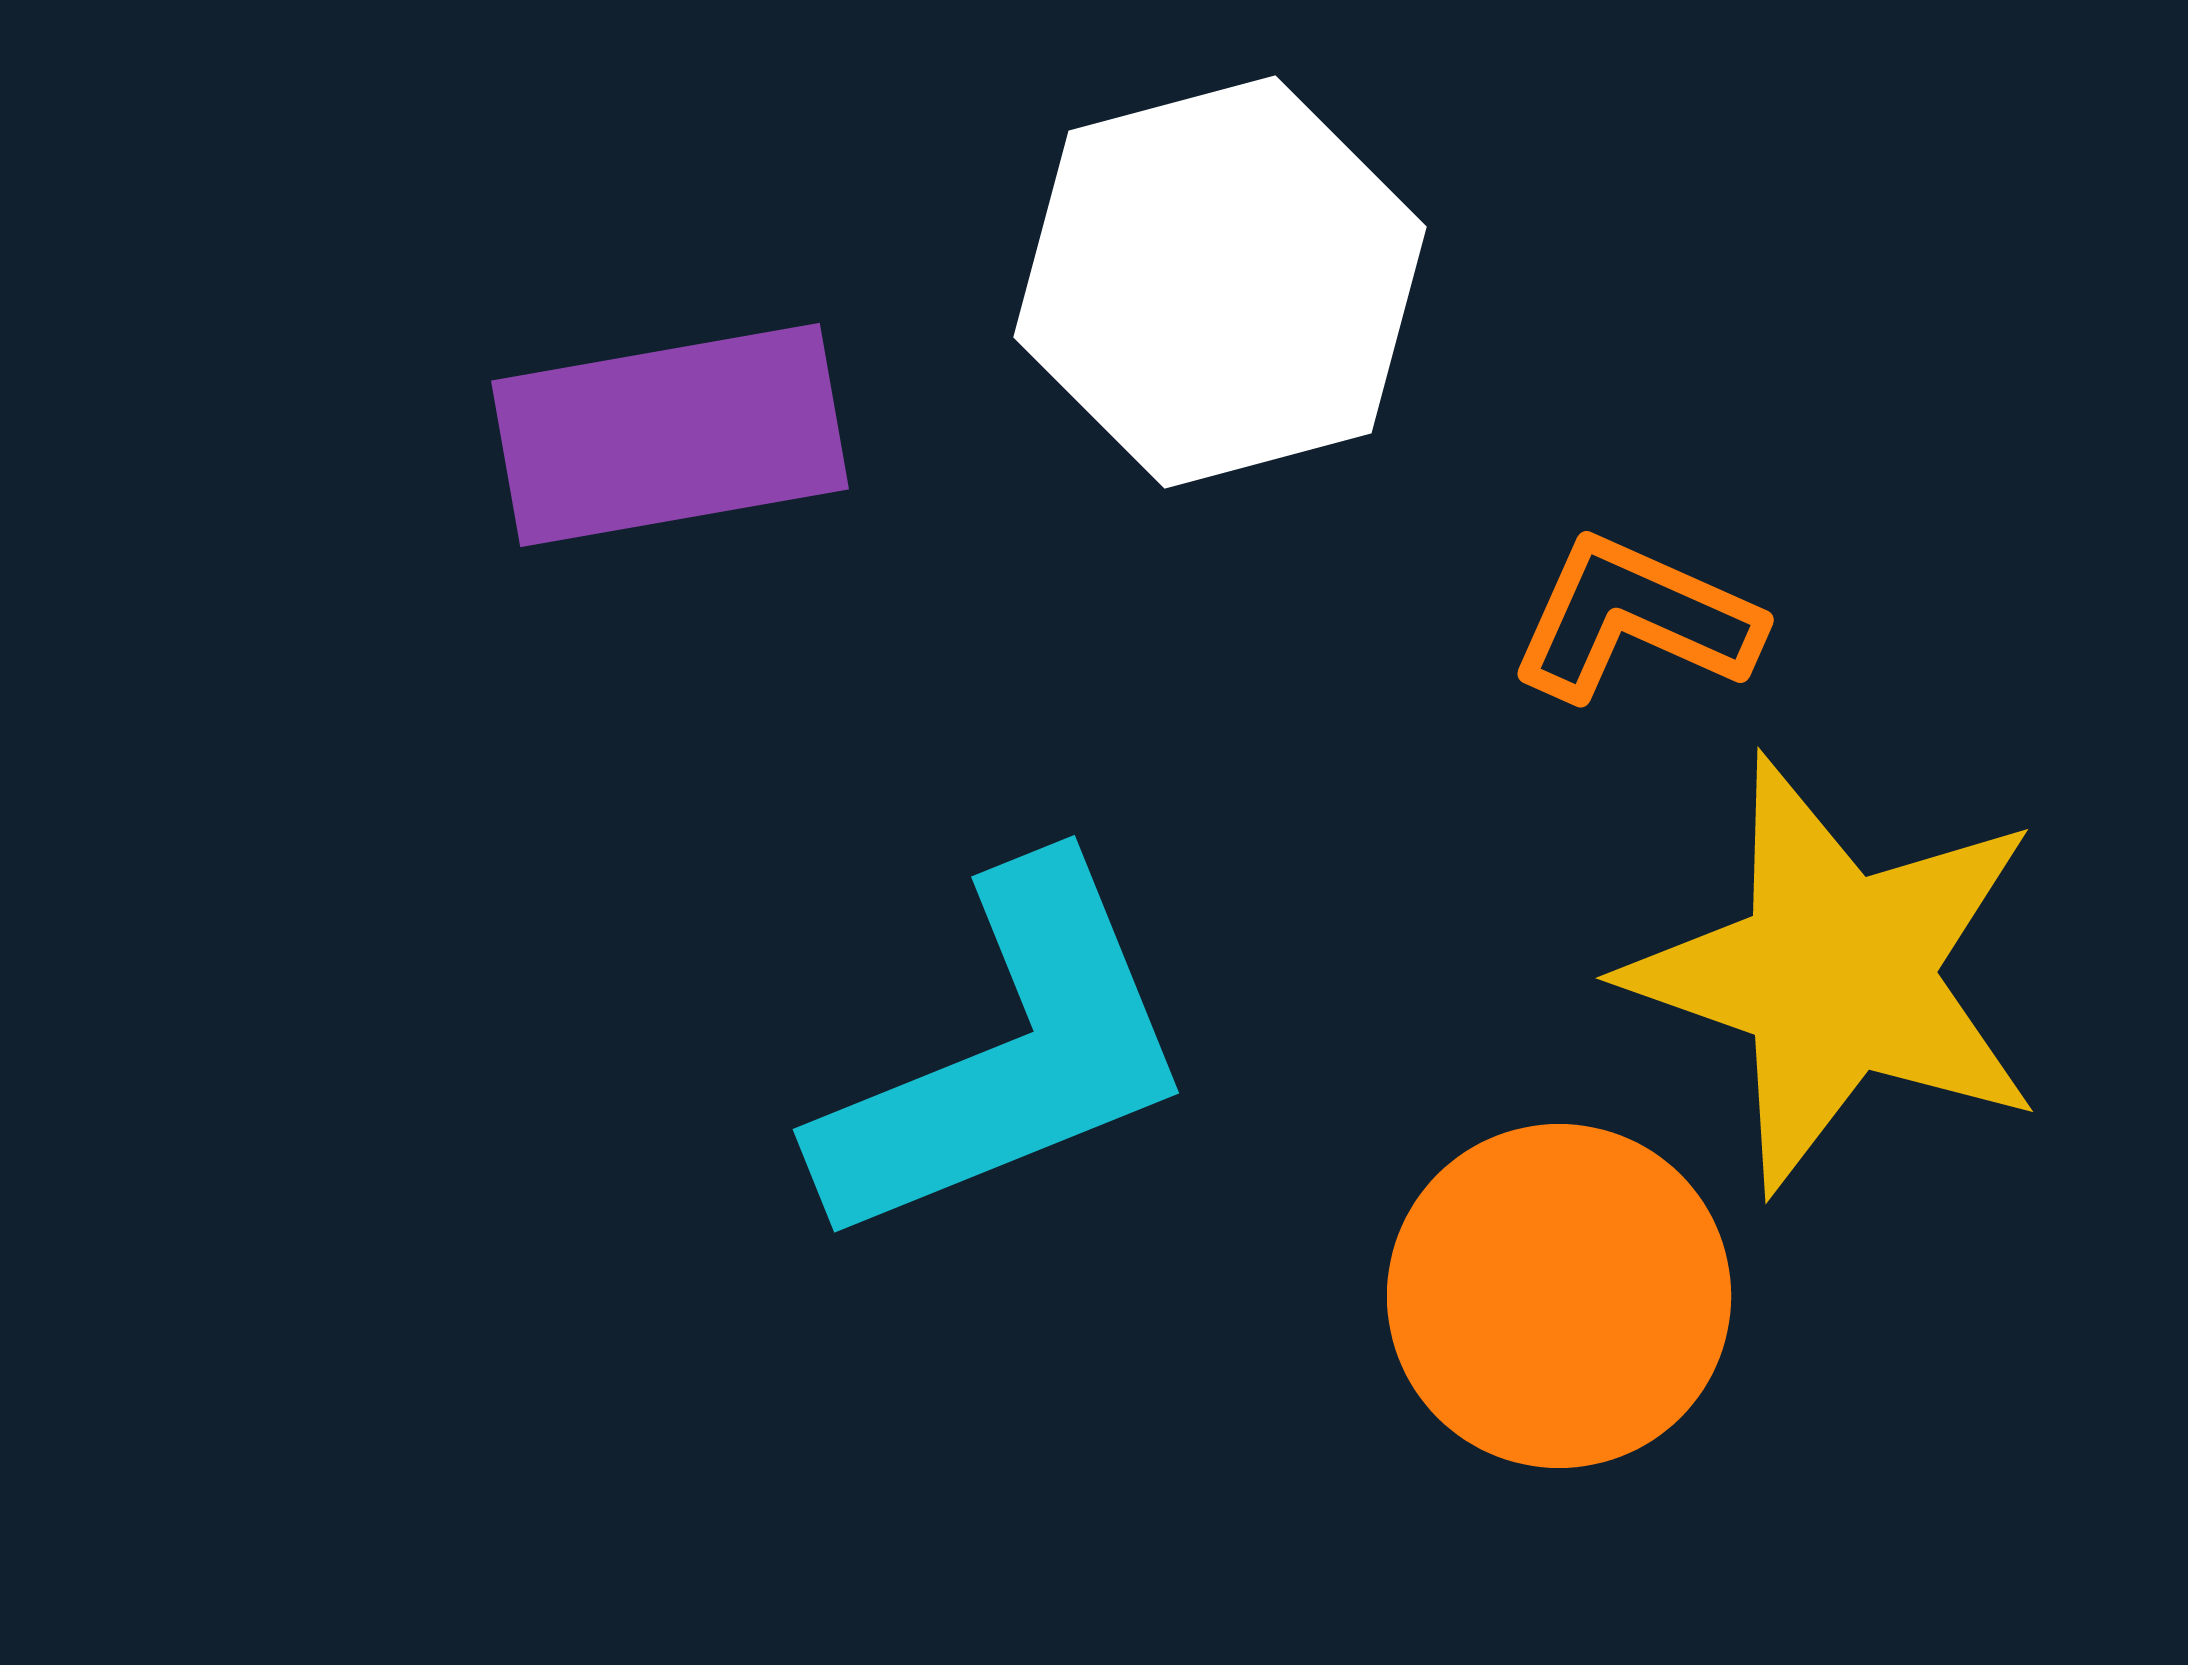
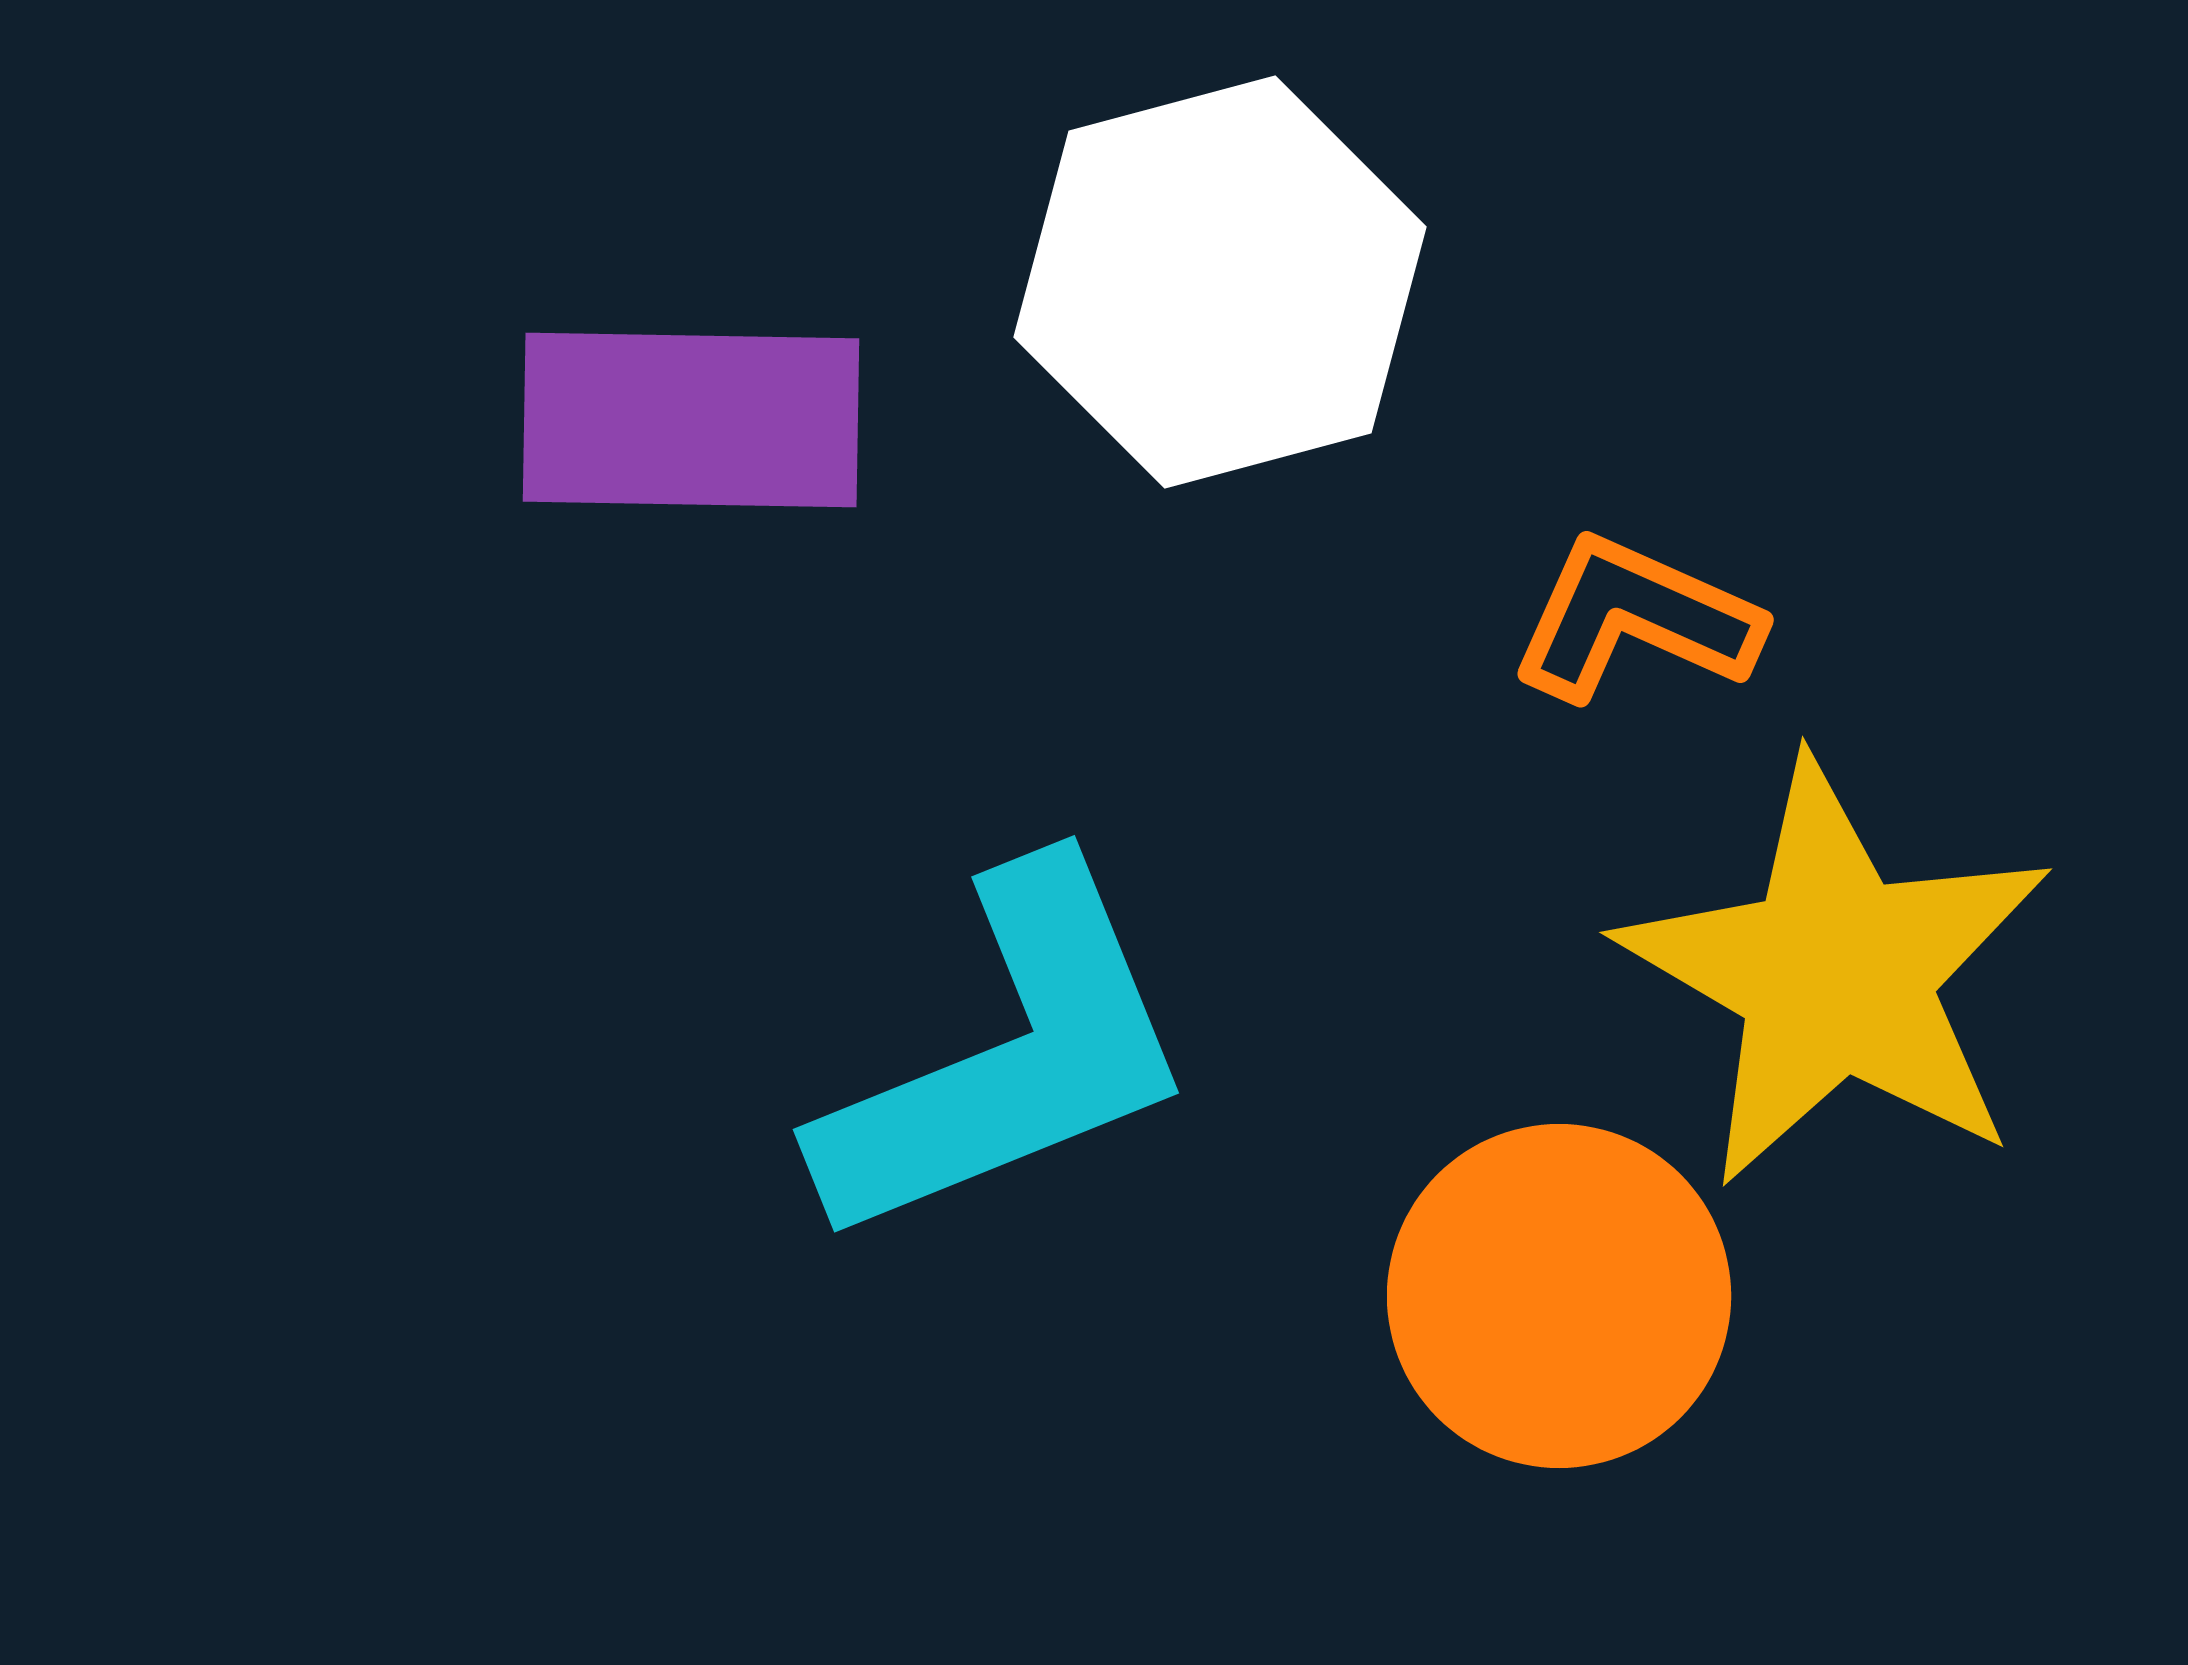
purple rectangle: moved 21 px right, 15 px up; rotated 11 degrees clockwise
yellow star: rotated 11 degrees clockwise
